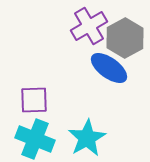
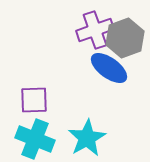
purple cross: moved 6 px right, 4 px down; rotated 12 degrees clockwise
gray hexagon: rotated 9 degrees clockwise
